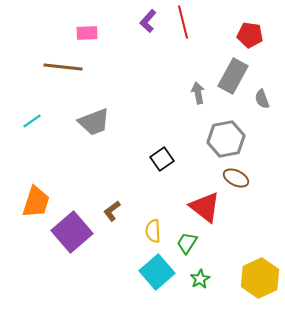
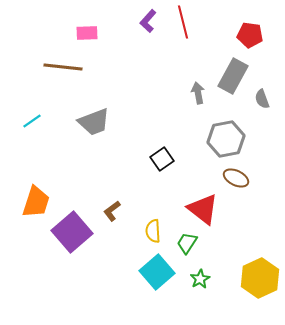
red triangle: moved 2 px left, 2 px down
